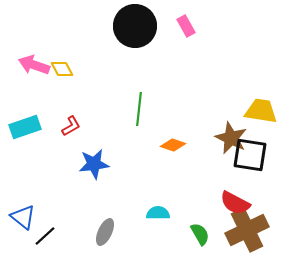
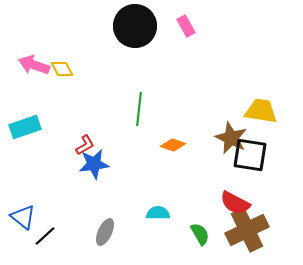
red L-shape: moved 14 px right, 19 px down
